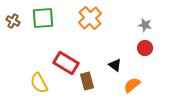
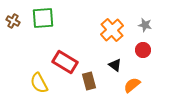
orange cross: moved 22 px right, 12 px down
red circle: moved 2 px left, 2 px down
red rectangle: moved 1 px left, 1 px up
brown rectangle: moved 2 px right
